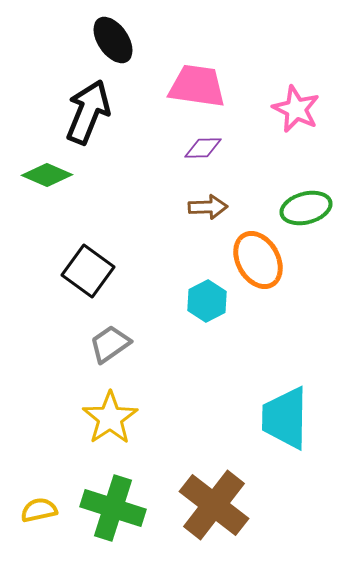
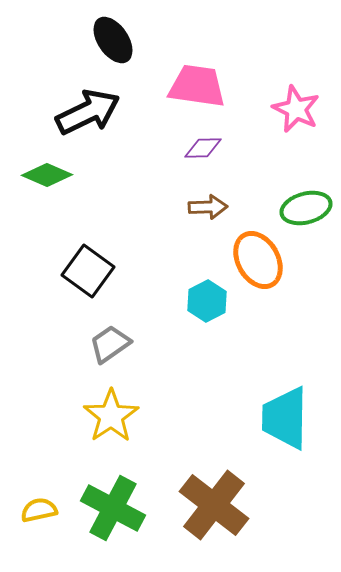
black arrow: rotated 42 degrees clockwise
yellow star: moved 1 px right, 2 px up
green cross: rotated 10 degrees clockwise
